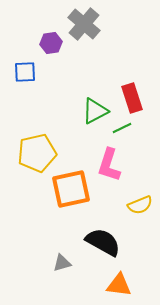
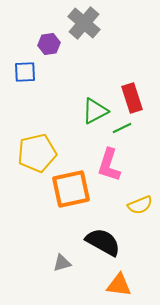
gray cross: moved 1 px up
purple hexagon: moved 2 px left, 1 px down
